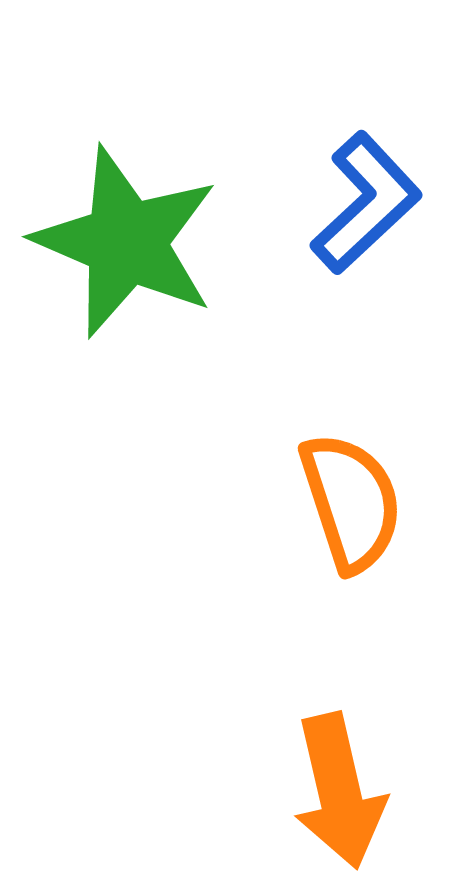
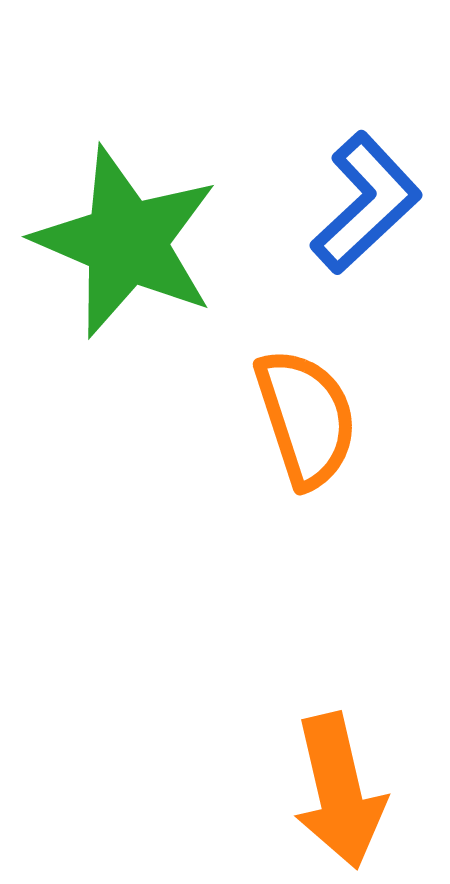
orange semicircle: moved 45 px left, 84 px up
